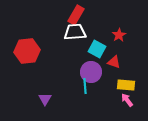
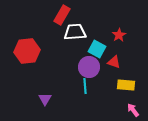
red rectangle: moved 14 px left
purple circle: moved 2 px left, 5 px up
pink arrow: moved 6 px right, 10 px down
